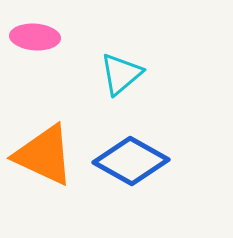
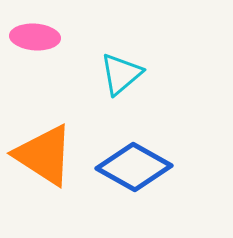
orange triangle: rotated 8 degrees clockwise
blue diamond: moved 3 px right, 6 px down
